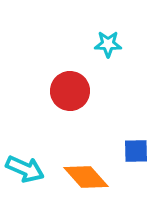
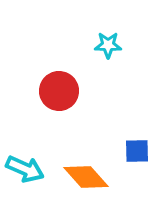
cyan star: moved 1 px down
red circle: moved 11 px left
blue square: moved 1 px right
